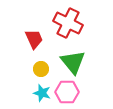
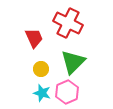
red trapezoid: moved 1 px up
green triangle: rotated 24 degrees clockwise
pink hexagon: rotated 25 degrees counterclockwise
